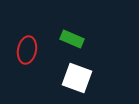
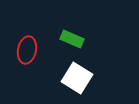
white square: rotated 12 degrees clockwise
